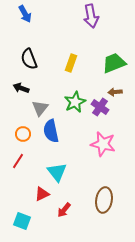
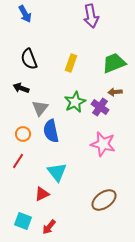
brown ellipse: rotated 45 degrees clockwise
red arrow: moved 15 px left, 17 px down
cyan square: moved 1 px right
